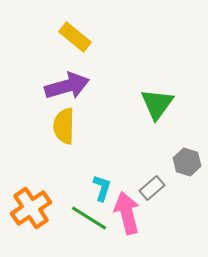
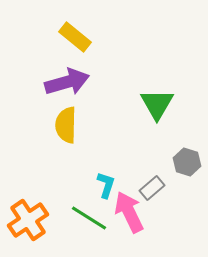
purple arrow: moved 4 px up
green triangle: rotated 6 degrees counterclockwise
yellow semicircle: moved 2 px right, 1 px up
cyan L-shape: moved 4 px right, 3 px up
orange cross: moved 3 px left, 12 px down
pink arrow: moved 2 px right, 1 px up; rotated 12 degrees counterclockwise
